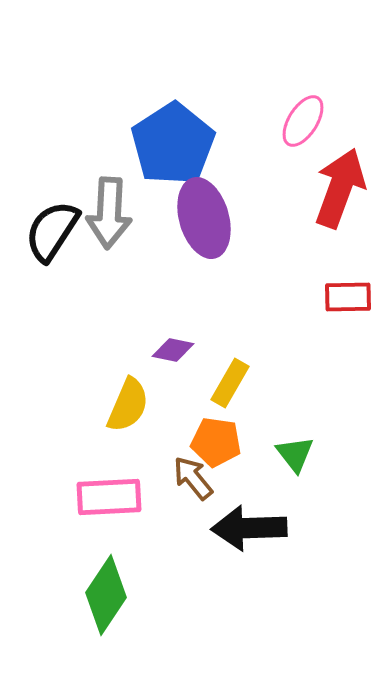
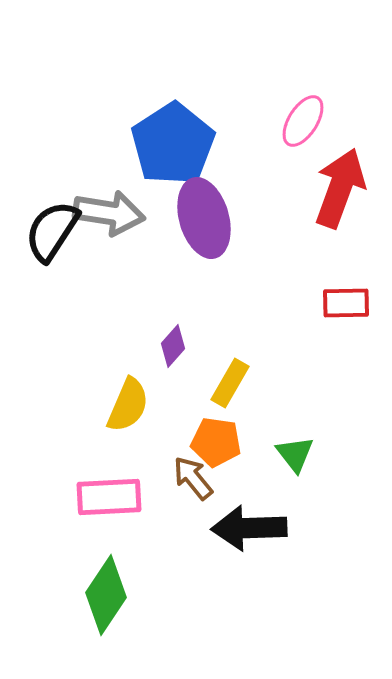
gray arrow: rotated 84 degrees counterclockwise
red rectangle: moved 2 px left, 6 px down
purple diamond: moved 4 px up; rotated 60 degrees counterclockwise
